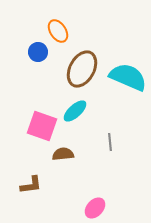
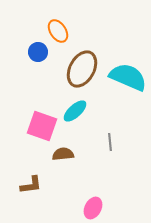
pink ellipse: moved 2 px left; rotated 15 degrees counterclockwise
